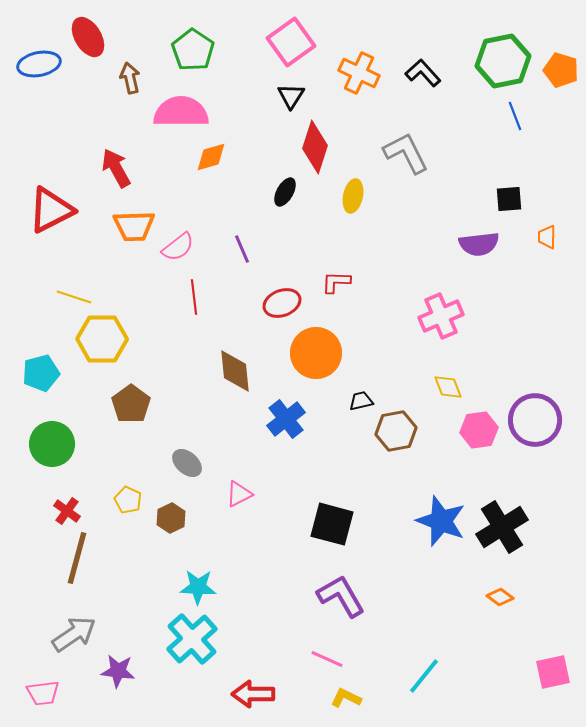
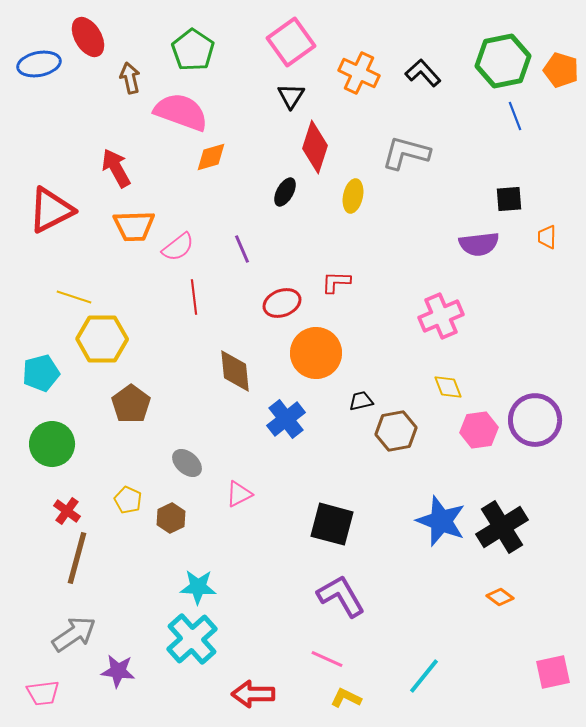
pink semicircle at (181, 112): rotated 20 degrees clockwise
gray L-shape at (406, 153): rotated 48 degrees counterclockwise
